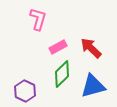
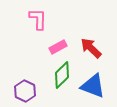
pink L-shape: rotated 15 degrees counterclockwise
green diamond: moved 1 px down
blue triangle: rotated 36 degrees clockwise
